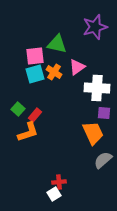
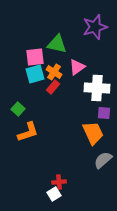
pink square: moved 1 px down
red rectangle: moved 18 px right, 28 px up
